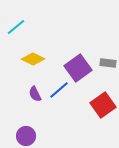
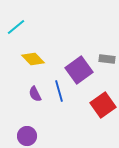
yellow diamond: rotated 20 degrees clockwise
gray rectangle: moved 1 px left, 4 px up
purple square: moved 1 px right, 2 px down
blue line: moved 1 px down; rotated 65 degrees counterclockwise
purple circle: moved 1 px right
